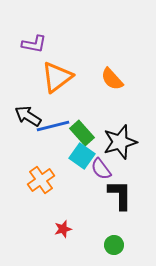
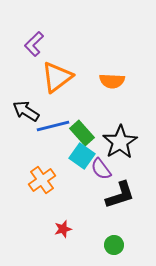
purple L-shape: rotated 125 degrees clockwise
orange semicircle: moved 2 px down; rotated 45 degrees counterclockwise
black arrow: moved 2 px left, 5 px up
black star: rotated 16 degrees counterclockwise
orange cross: moved 1 px right
black L-shape: rotated 72 degrees clockwise
